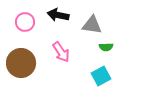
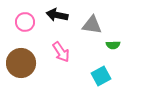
black arrow: moved 1 px left
green semicircle: moved 7 px right, 2 px up
